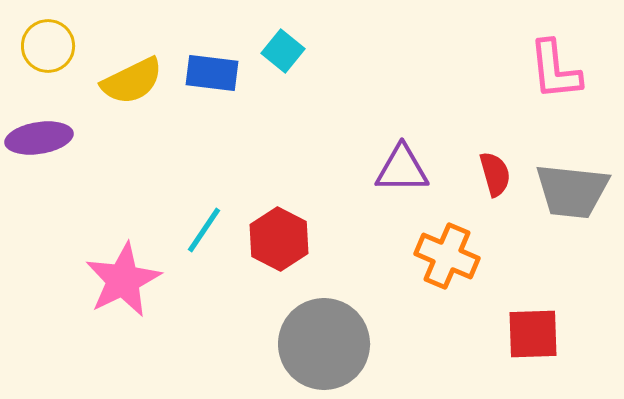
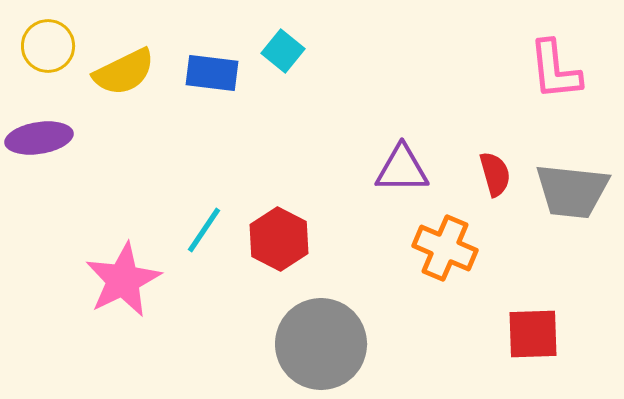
yellow semicircle: moved 8 px left, 9 px up
orange cross: moved 2 px left, 8 px up
gray circle: moved 3 px left
